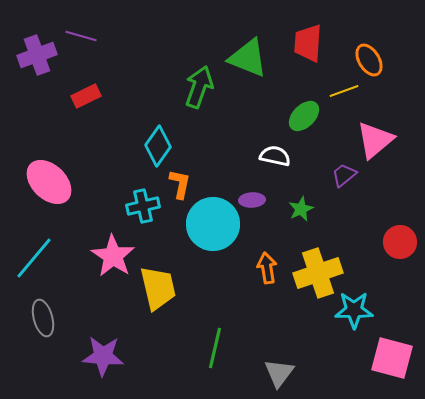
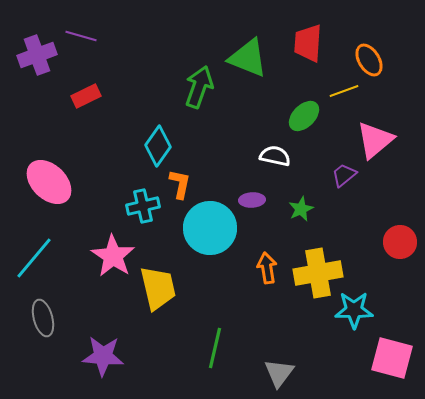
cyan circle: moved 3 px left, 4 px down
yellow cross: rotated 9 degrees clockwise
